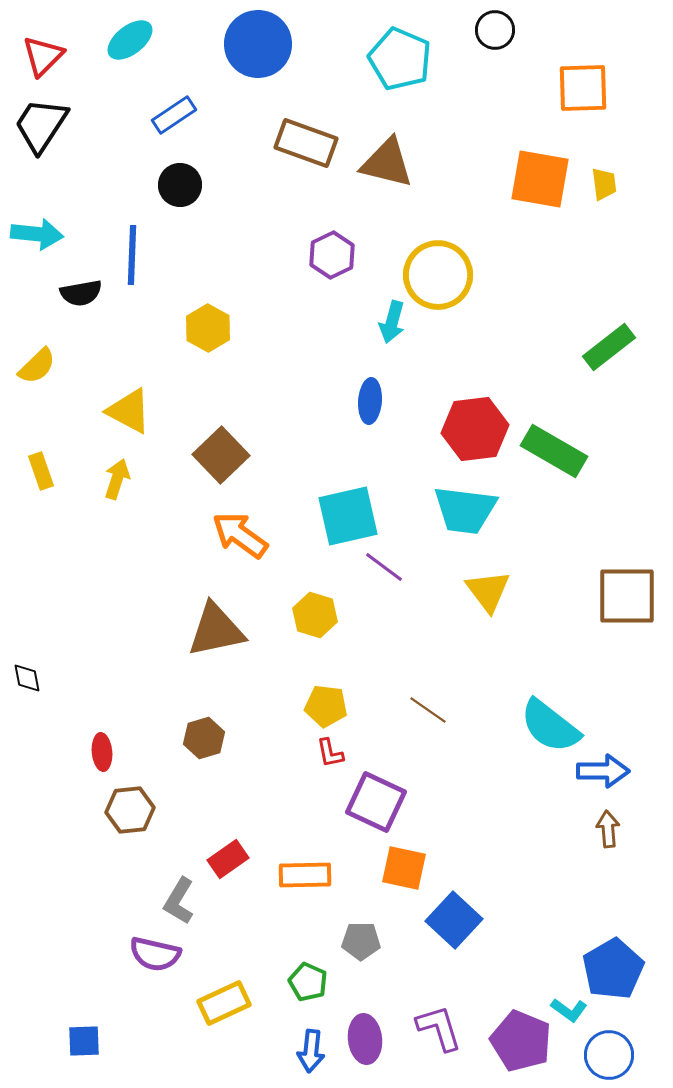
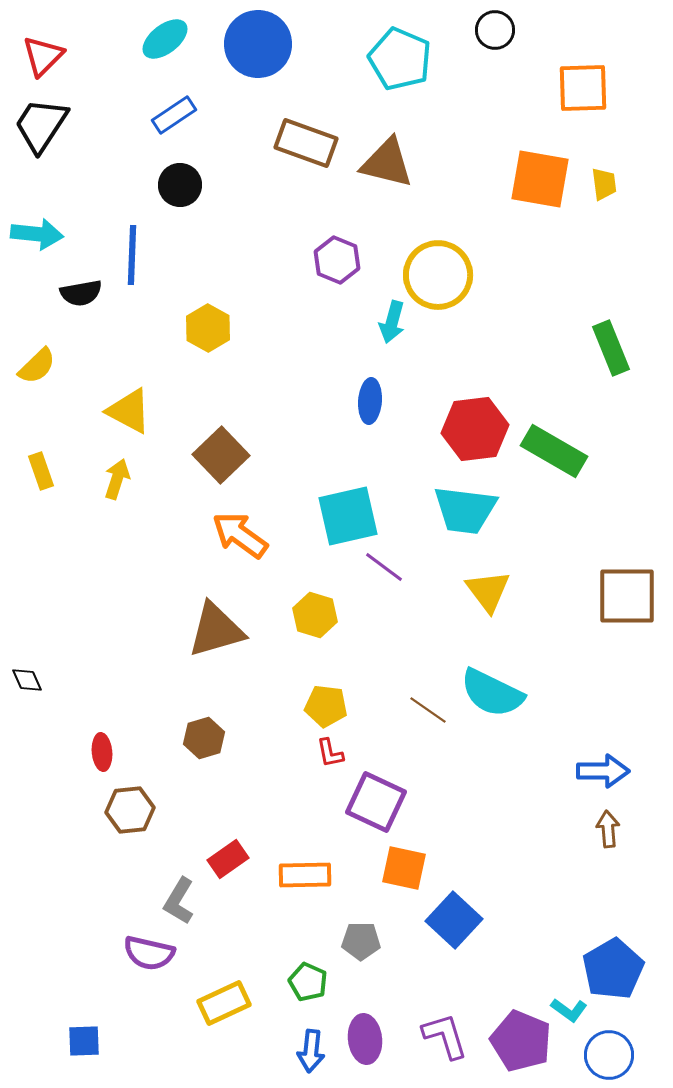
cyan ellipse at (130, 40): moved 35 px right, 1 px up
purple hexagon at (332, 255): moved 5 px right, 5 px down; rotated 12 degrees counterclockwise
green rectangle at (609, 347): moved 2 px right, 1 px down; rotated 74 degrees counterclockwise
brown triangle at (216, 630): rotated 4 degrees counterclockwise
black diamond at (27, 678): moved 2 px down; rotated 12 degrees counterclockwise
cyan semicircle at (550, 726): moved 58 px left, 33 px up; rotated 12 degrees counterclockwise
purple semicircle at (155, 954): moved 6 px left, 1 px up
purple L-shape at (439, 1028): moved 6 px right, 8 px down
